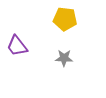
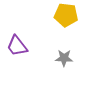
yellow pentagon: moved 1 px right, 4 px up
